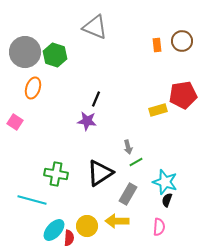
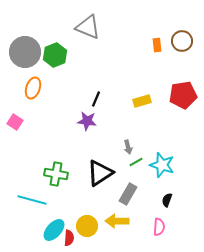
gray triangle: moved 7 px left
green hexagon: rotated 20 degrees clockwise
yellow rectangle: moved 16 px left, 9 px up
cyan star: moved 3 px left, 17 px up
